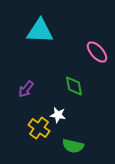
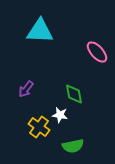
green diamond: moved 8 px down
white star: moved 2 px right
yellow cross: moved 1 px up
green semicircle: rotated 25 degrees counterclockwise
